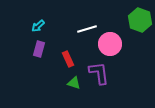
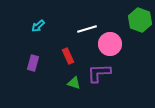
purple rectangle: moved 6 px left, 14 px down
red rectangle: moved 3 px up
purple L-shape: rotated 85 degrees counterclockwise
